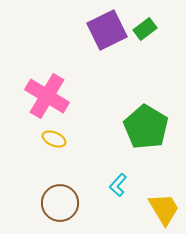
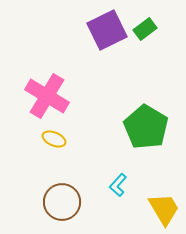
brown circle: moved 2 px right, 1 px up
